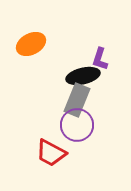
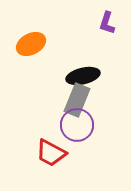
purple L-shape: moved 7 px right, 36 px up
